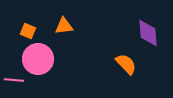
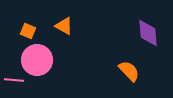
orange triangle: rotated 36 degrees clockwise
pink circle: moved 1 px left, 1 px down
orange semicircle: moved 3 px right, 7 px down
